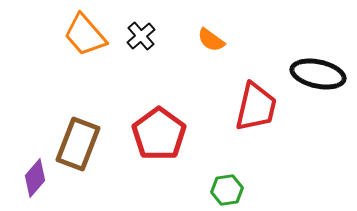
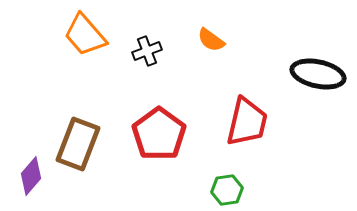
black cross: moved 6 px right, 15 px down; rotated 20 degrees clockwise
red trapezoid: moved 9 px left, 15 px down
purple diamond: moved 4 px left, 2 px up
